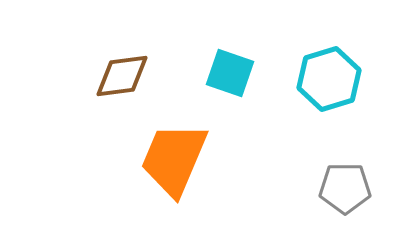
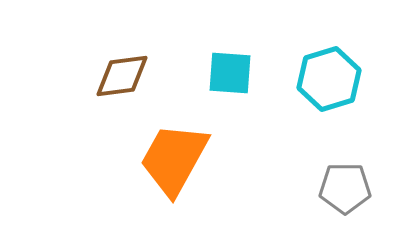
cyan square: rotated 15 degrees counterclockwise
orange trapezoid: rotated 6 degrees clockwise
